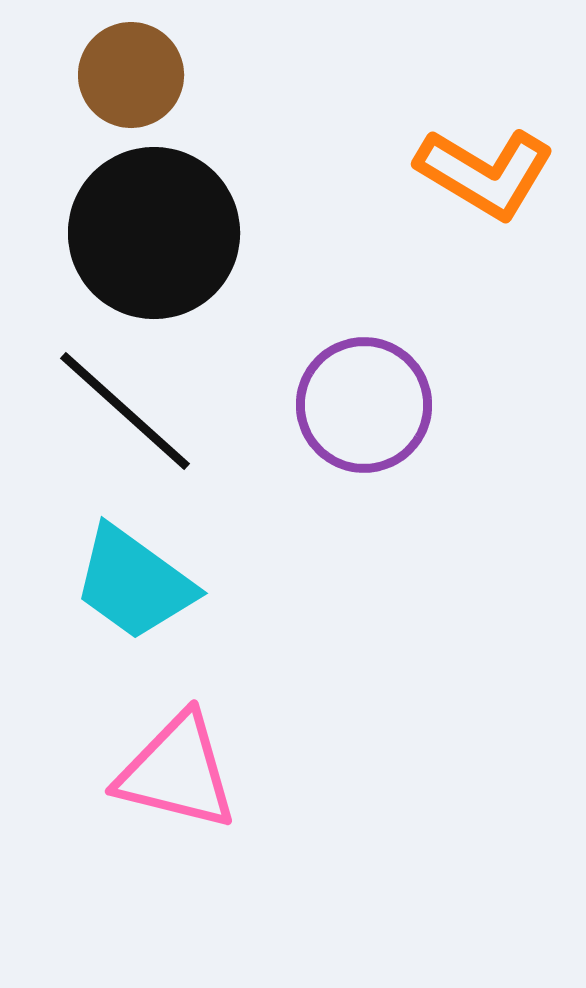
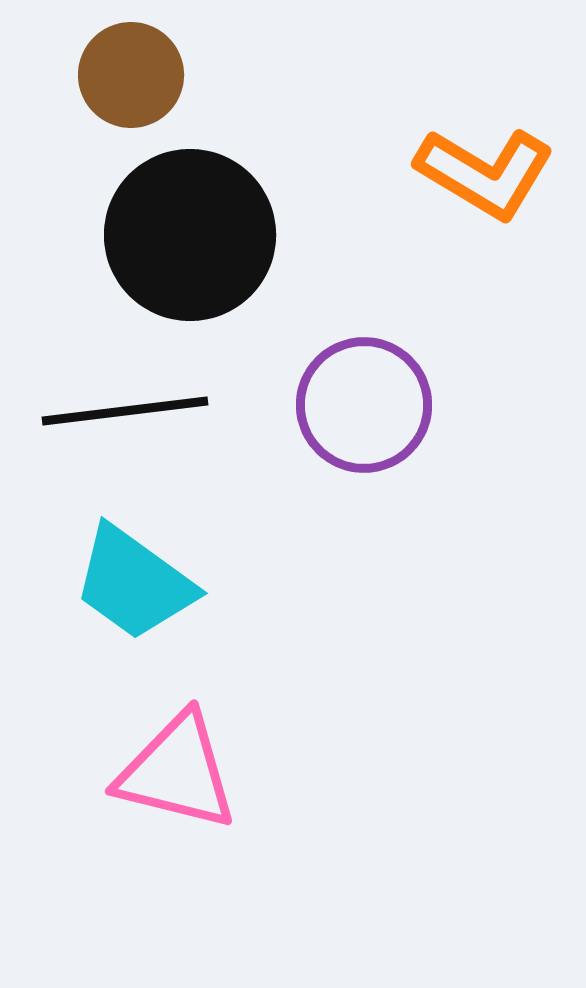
black circle: moved 36 px right, 2 px down
black line: rotated 49 degrees counterclockwise
